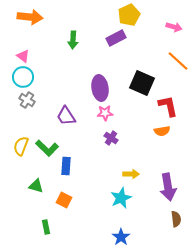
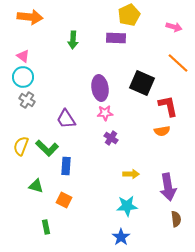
purple rectangle: rotated 30 degrees clockwise
orange line: moved 2 px down
purple trapezoid: moved 3 px down
cyan star: moved 6 px right, 8 px down; rotated 20 degrees clockwise
